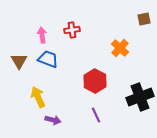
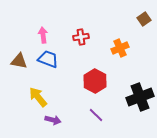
brown square: rotated 24 degrees counterclockwise
red cross: moved 9 px right, 7 px down
pink arrow: moved 1 px right
orange cross: rotated 24 degrees clockwise
brown triangle: rotated 48 degrees counterclockwise
yellow arrow: rotated 15 degrees counterclockwise
purple line: rotated 21 degrees counterclockwise
